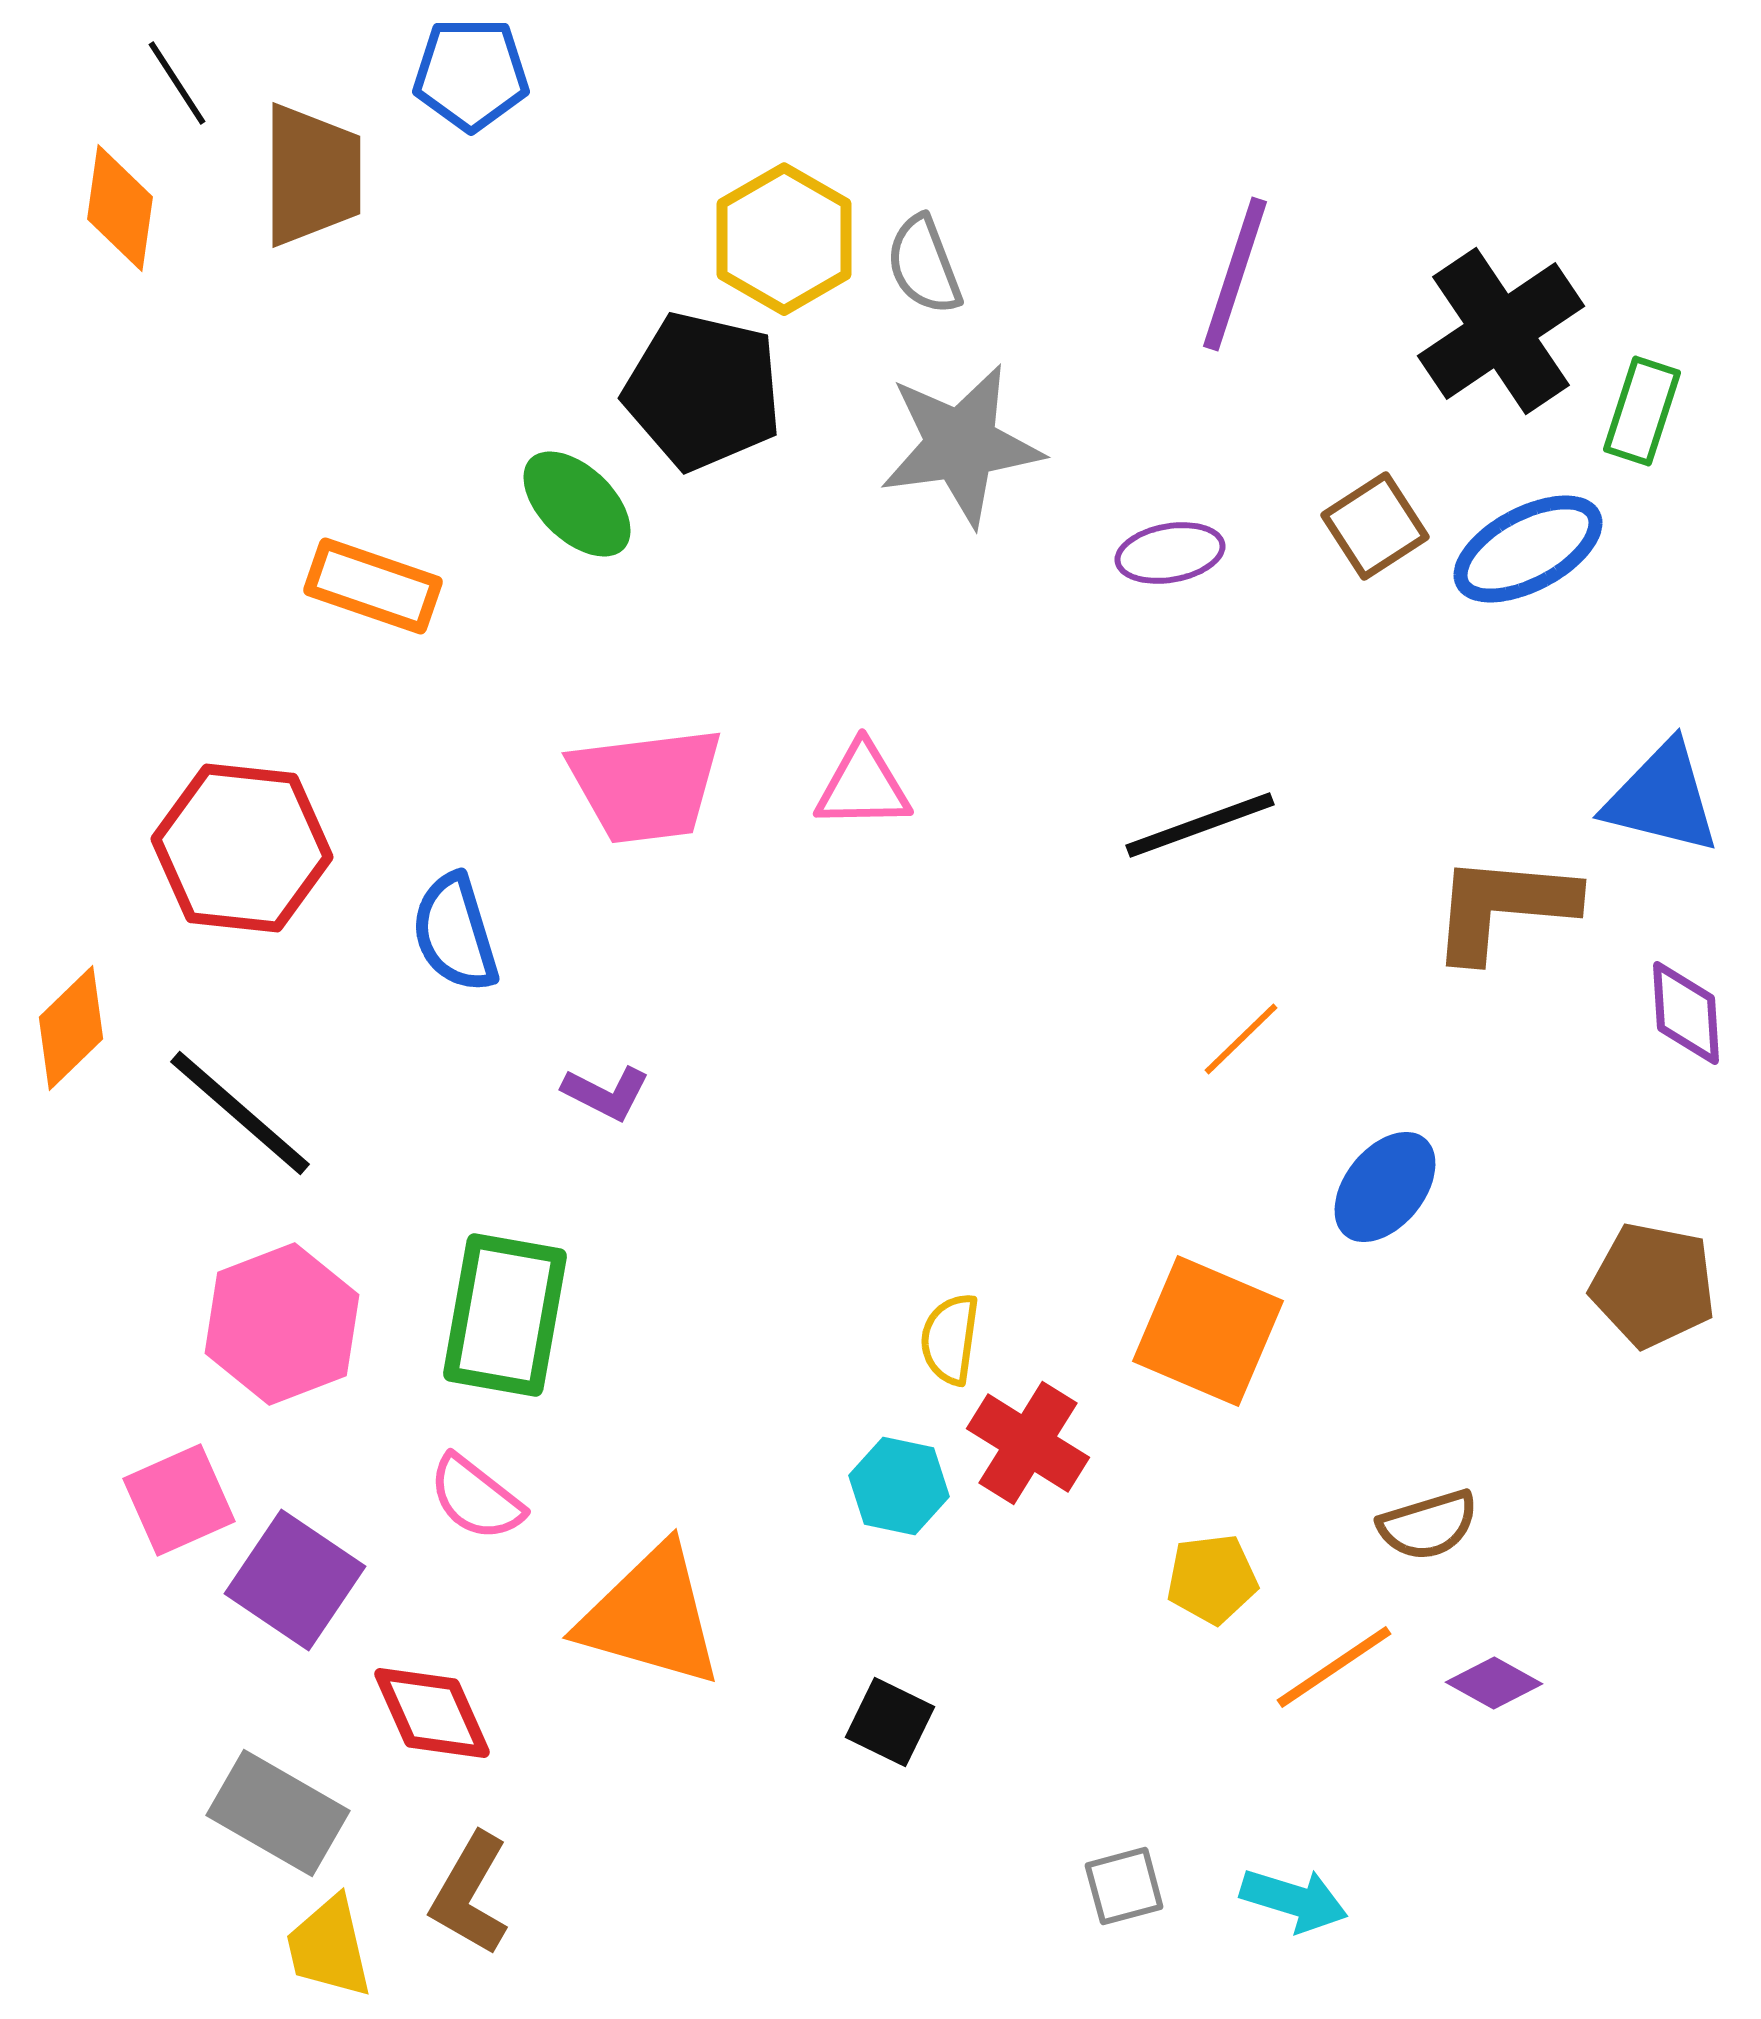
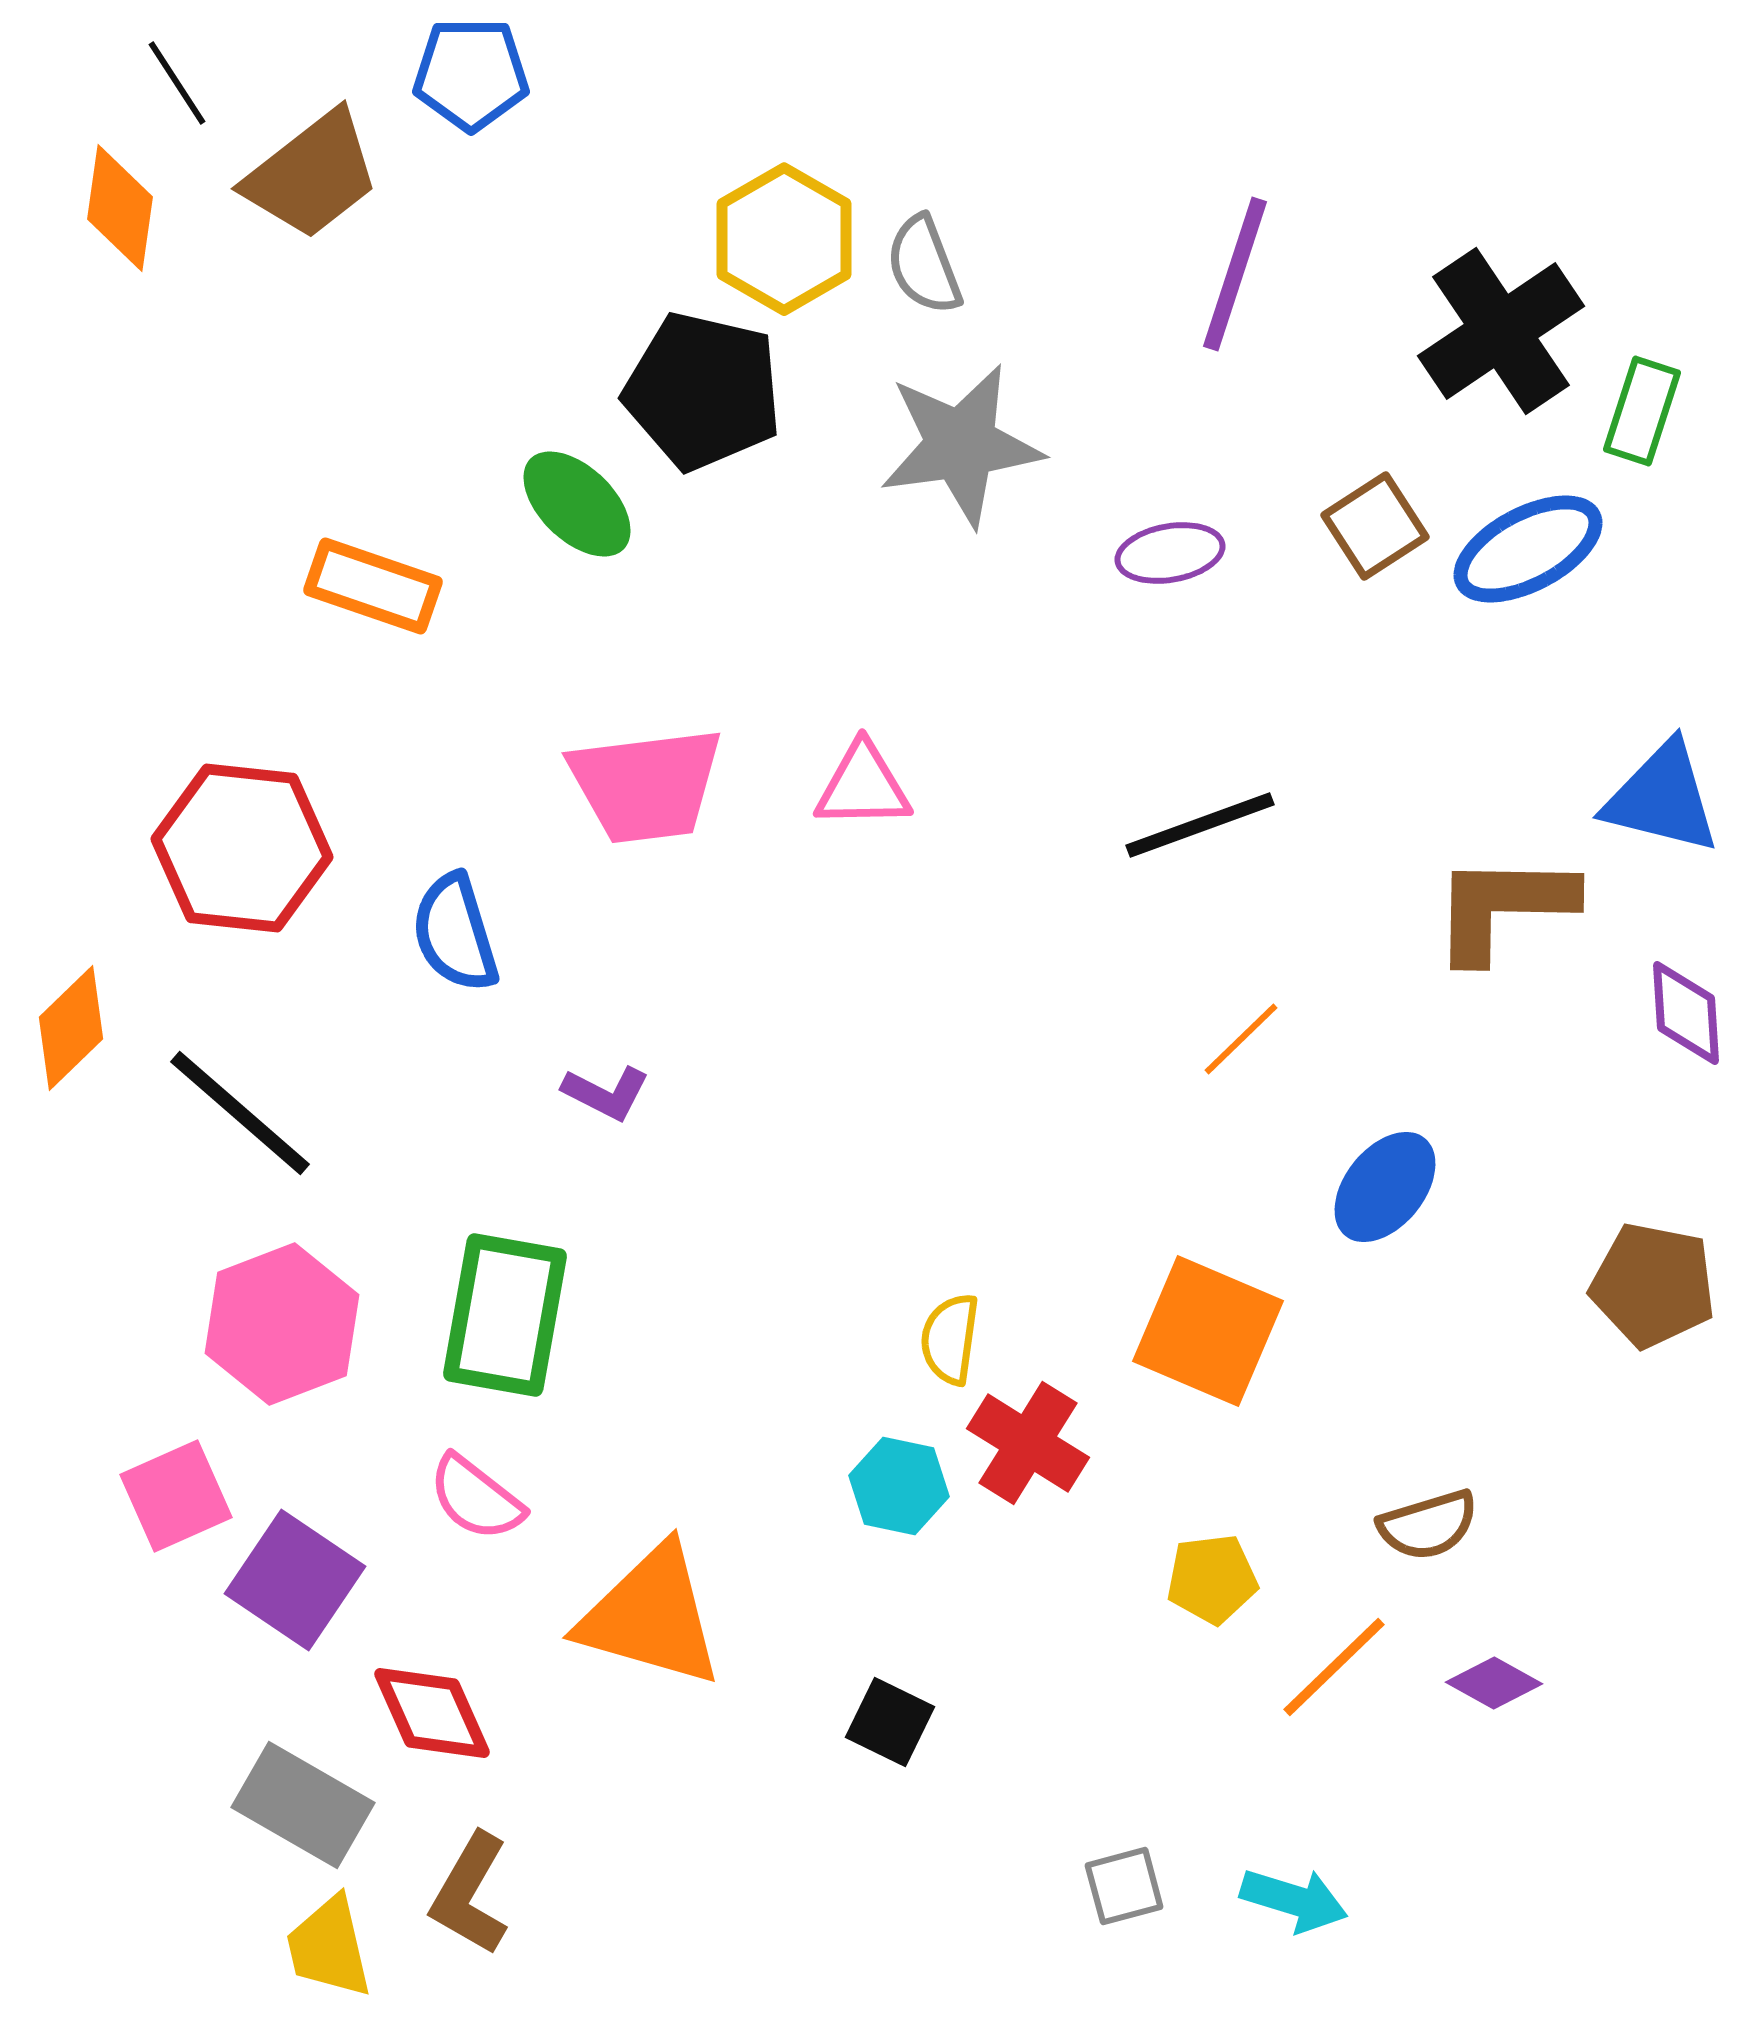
brown trapezoid at (312, 175): rotated 52 degrees clockwise
brown L-shape at (1503, 907): rotated 4 degrees counterclockwise
pink square at (179, 1500): moved 3 px left, 4 px up
orange line at (1334, 1667): rotated 10 degrees counterclockwise
gray rectangle at (278, 1813): moved 25 px right, 8 px up
